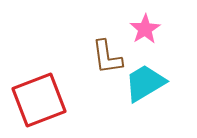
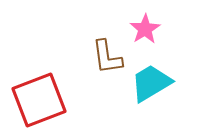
cyan trapezoid: moved 6 px right
